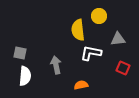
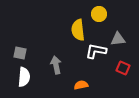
yellow circle: moved 2 px up
white L-shape: moved 5 px right, 2 px up
white semicircle: moved 1 px left, 1 px down
